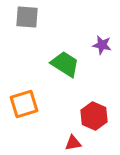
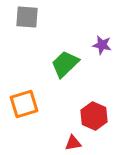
green trapezoid: rotated 76 degrees counterclockwise
